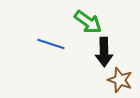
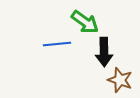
green arrow: moved 3 px left
blue line: moved 6 px right; rotated 24 degrees counterclockwise
